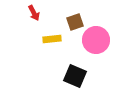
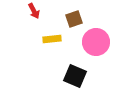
red arrow: moved 2 px up
brown square: moved 1 px left, 3 px up
pink circle: moved 2 px down
